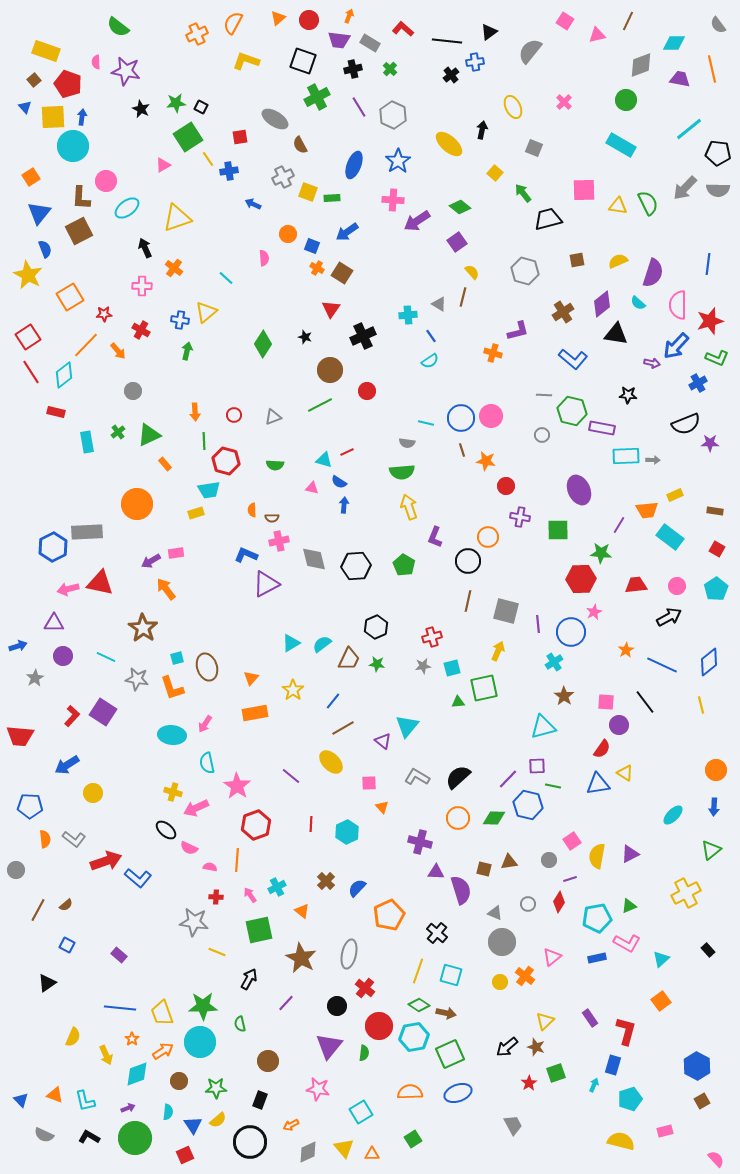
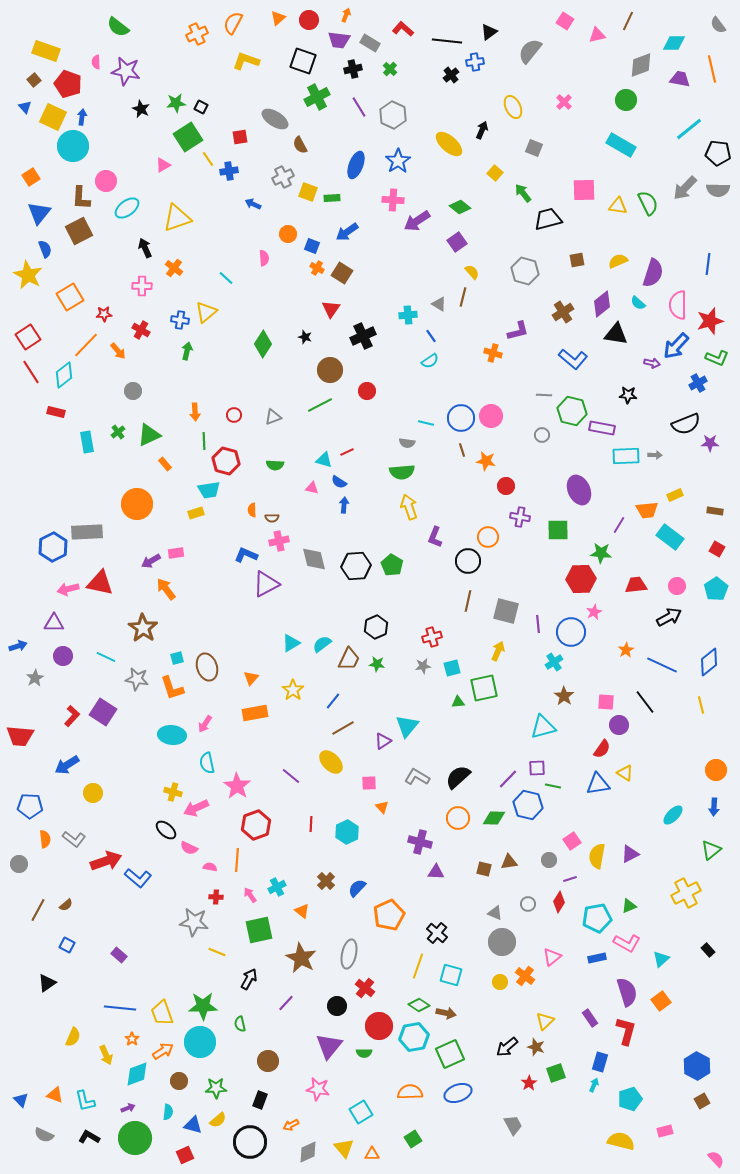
orange arrow at (349, 16): moved 3 px left, 1 px up
yellow square at (53, 117): rotated 28 degrees clockwise
black arrow at (482, 130): rotated 12 degrees clockwise
blue ellipse at (354, 165): moved 2 px right
gray arrow at (653, 460): moved 2 px right, 5 px up
green pentagon at (404, 565): moved 12 px left
purple triangle at (383, 741): rotated 48 degrees clockwise
purple square at (537, 766): moved 2 px down
gray circle at (16, 870): moved 3 px right, 6 px up
purple semicircle at (461, 890): moved 166 px right, 102 px down
yellow line at (418, 971): moved 5 px up
green semicircle at (364, 1053): rotated 84 degrees clockwise
blue rectangle at (613, 1065): moved 13 px left, 3 px up
blue triangle at (193, 1125): rotated 42 degrees counterclockwise
